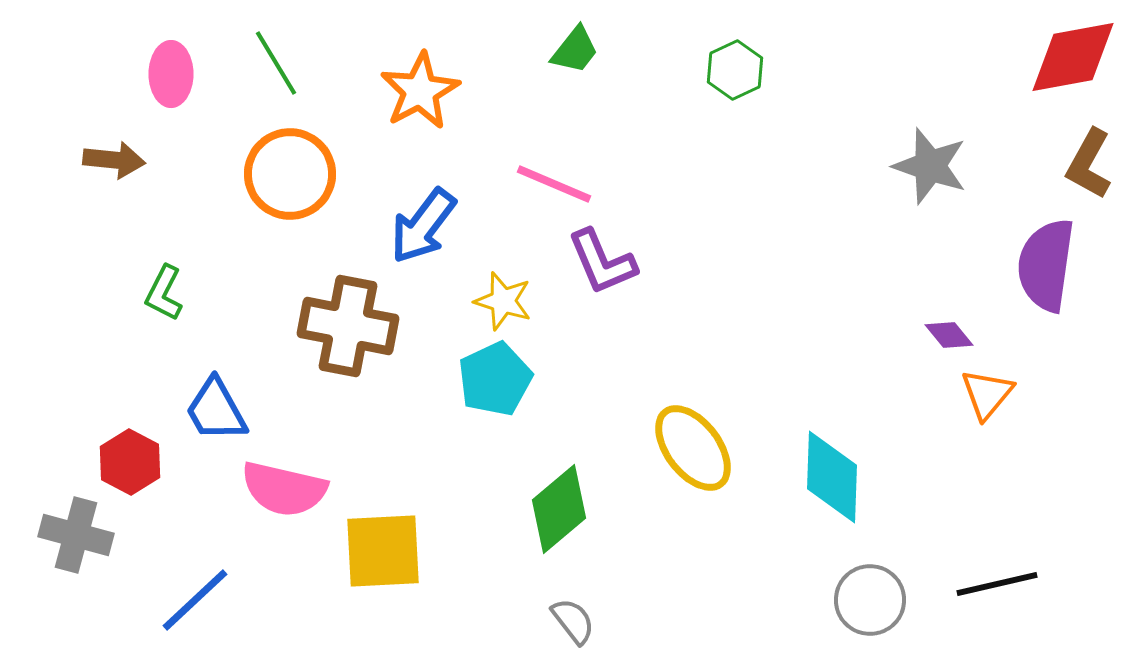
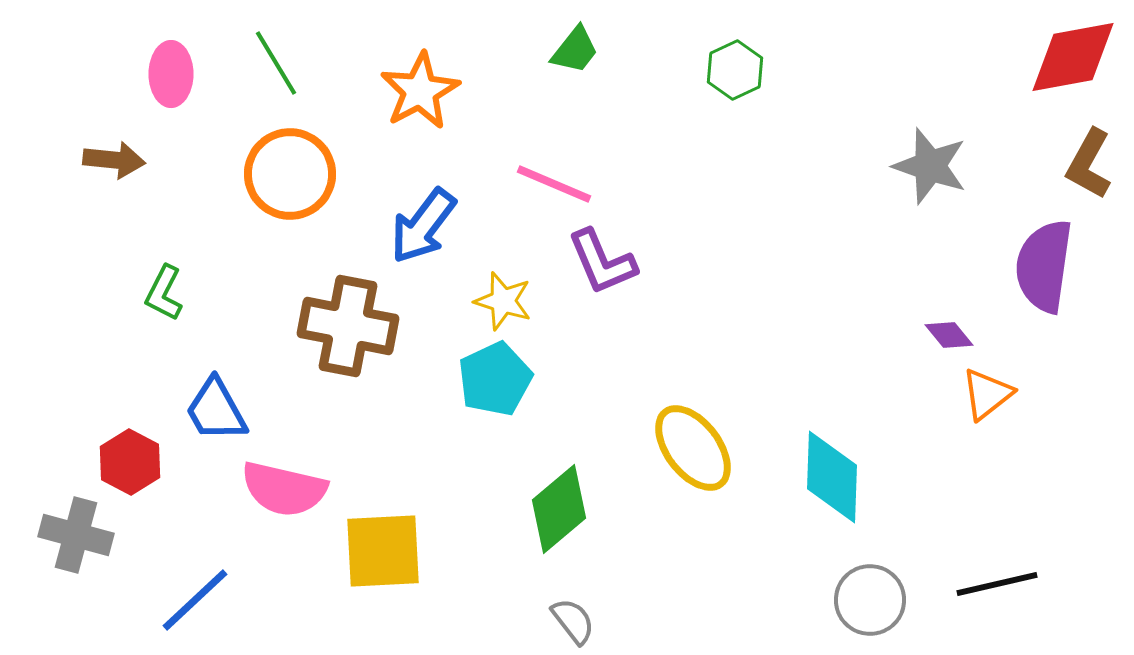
purple semicircle: moved 2 px left, 1 px down
orange triangle: rotated 12 degrees clockwise
